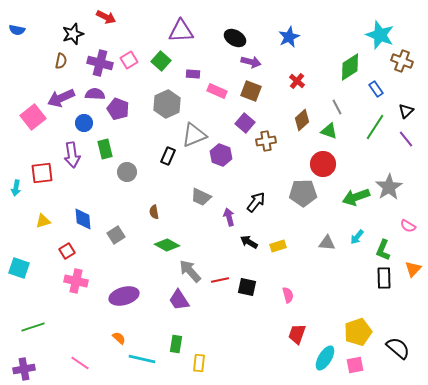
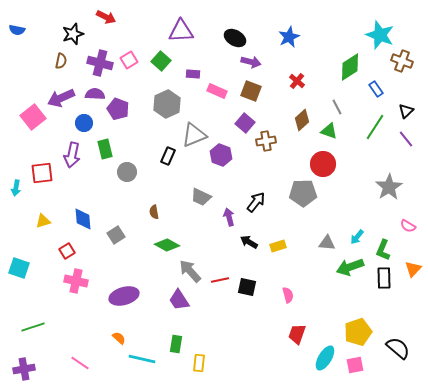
purple arrow at (72, 155): rotated 20 degrees clockwise
green arrow at (356, 197): moved 6 px left, 70 px down
